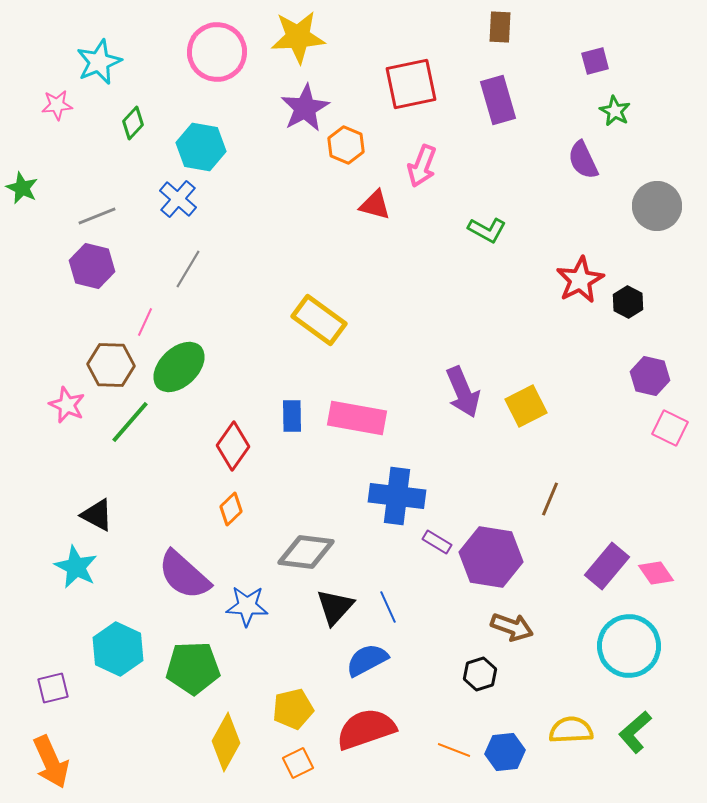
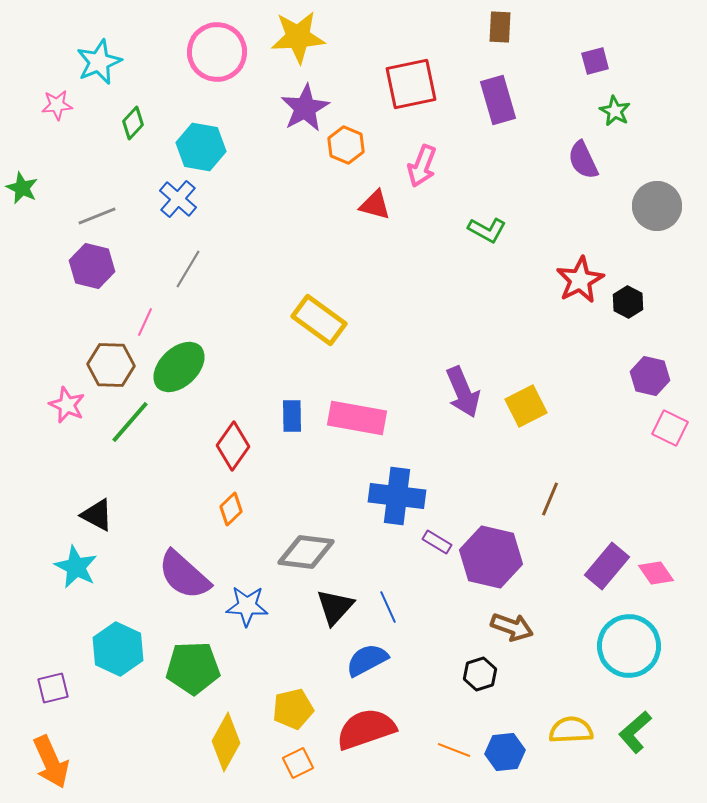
purple hexagon at (491, 557): rotated 4 degrees clockwise
